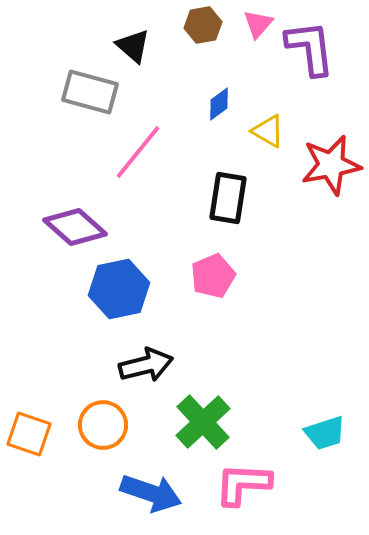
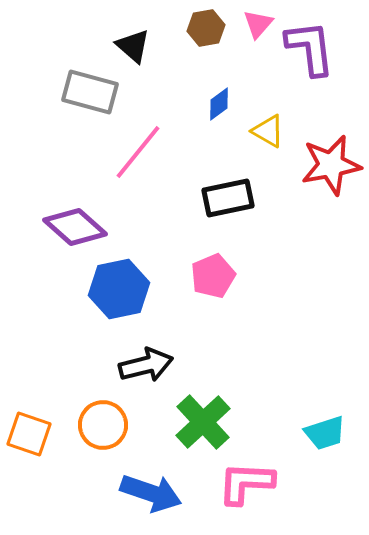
brown hexagon: moved 3 px right, 3 px down
black rectangle: rotated 69 degrees clockwise
pink L-shape: moved 3 px right, 1 px up
